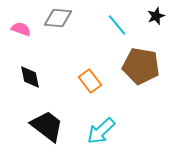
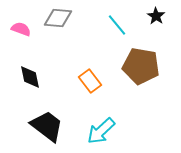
black star: rotated 18 degrees counterclockwise
